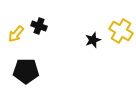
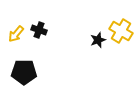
black cross: moved 4 px down
black star: moved 5 px right
black pentagon: moved 2 px left, 1 px down
